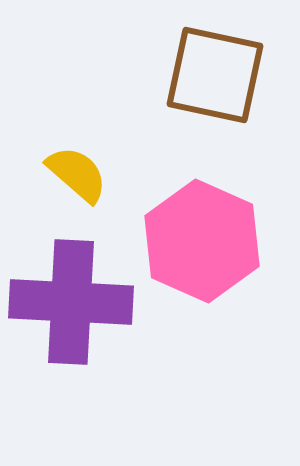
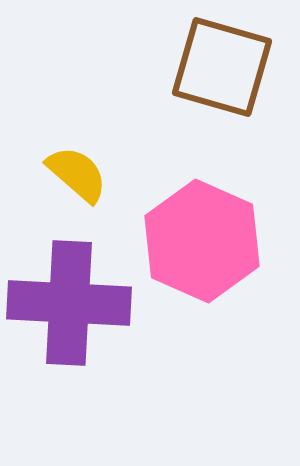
brown square: moved 7 px right, 8 px up; rotated 4 degrees clockwise
purple cross: moved 2 px left, 1 px down
